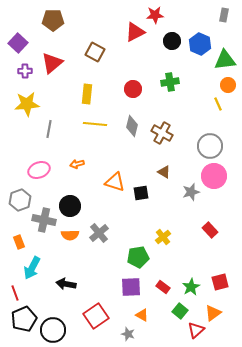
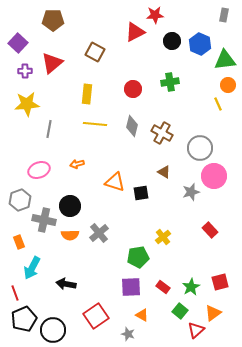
gray circle at (210, 146): moved 10 px left, 2 px down
